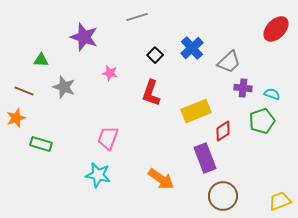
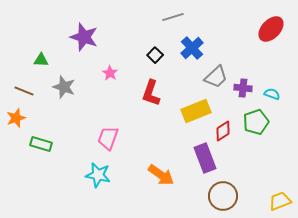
gray line: moved 36 px right
red ellipse: moved 5 px left
gray trapezoid: moved 13 px left, 15 px down
pink star: rotated 21 degrees clockwise
green pentagon: moved 6 px left, 1 px down
orange arrow: moved 4 px up
